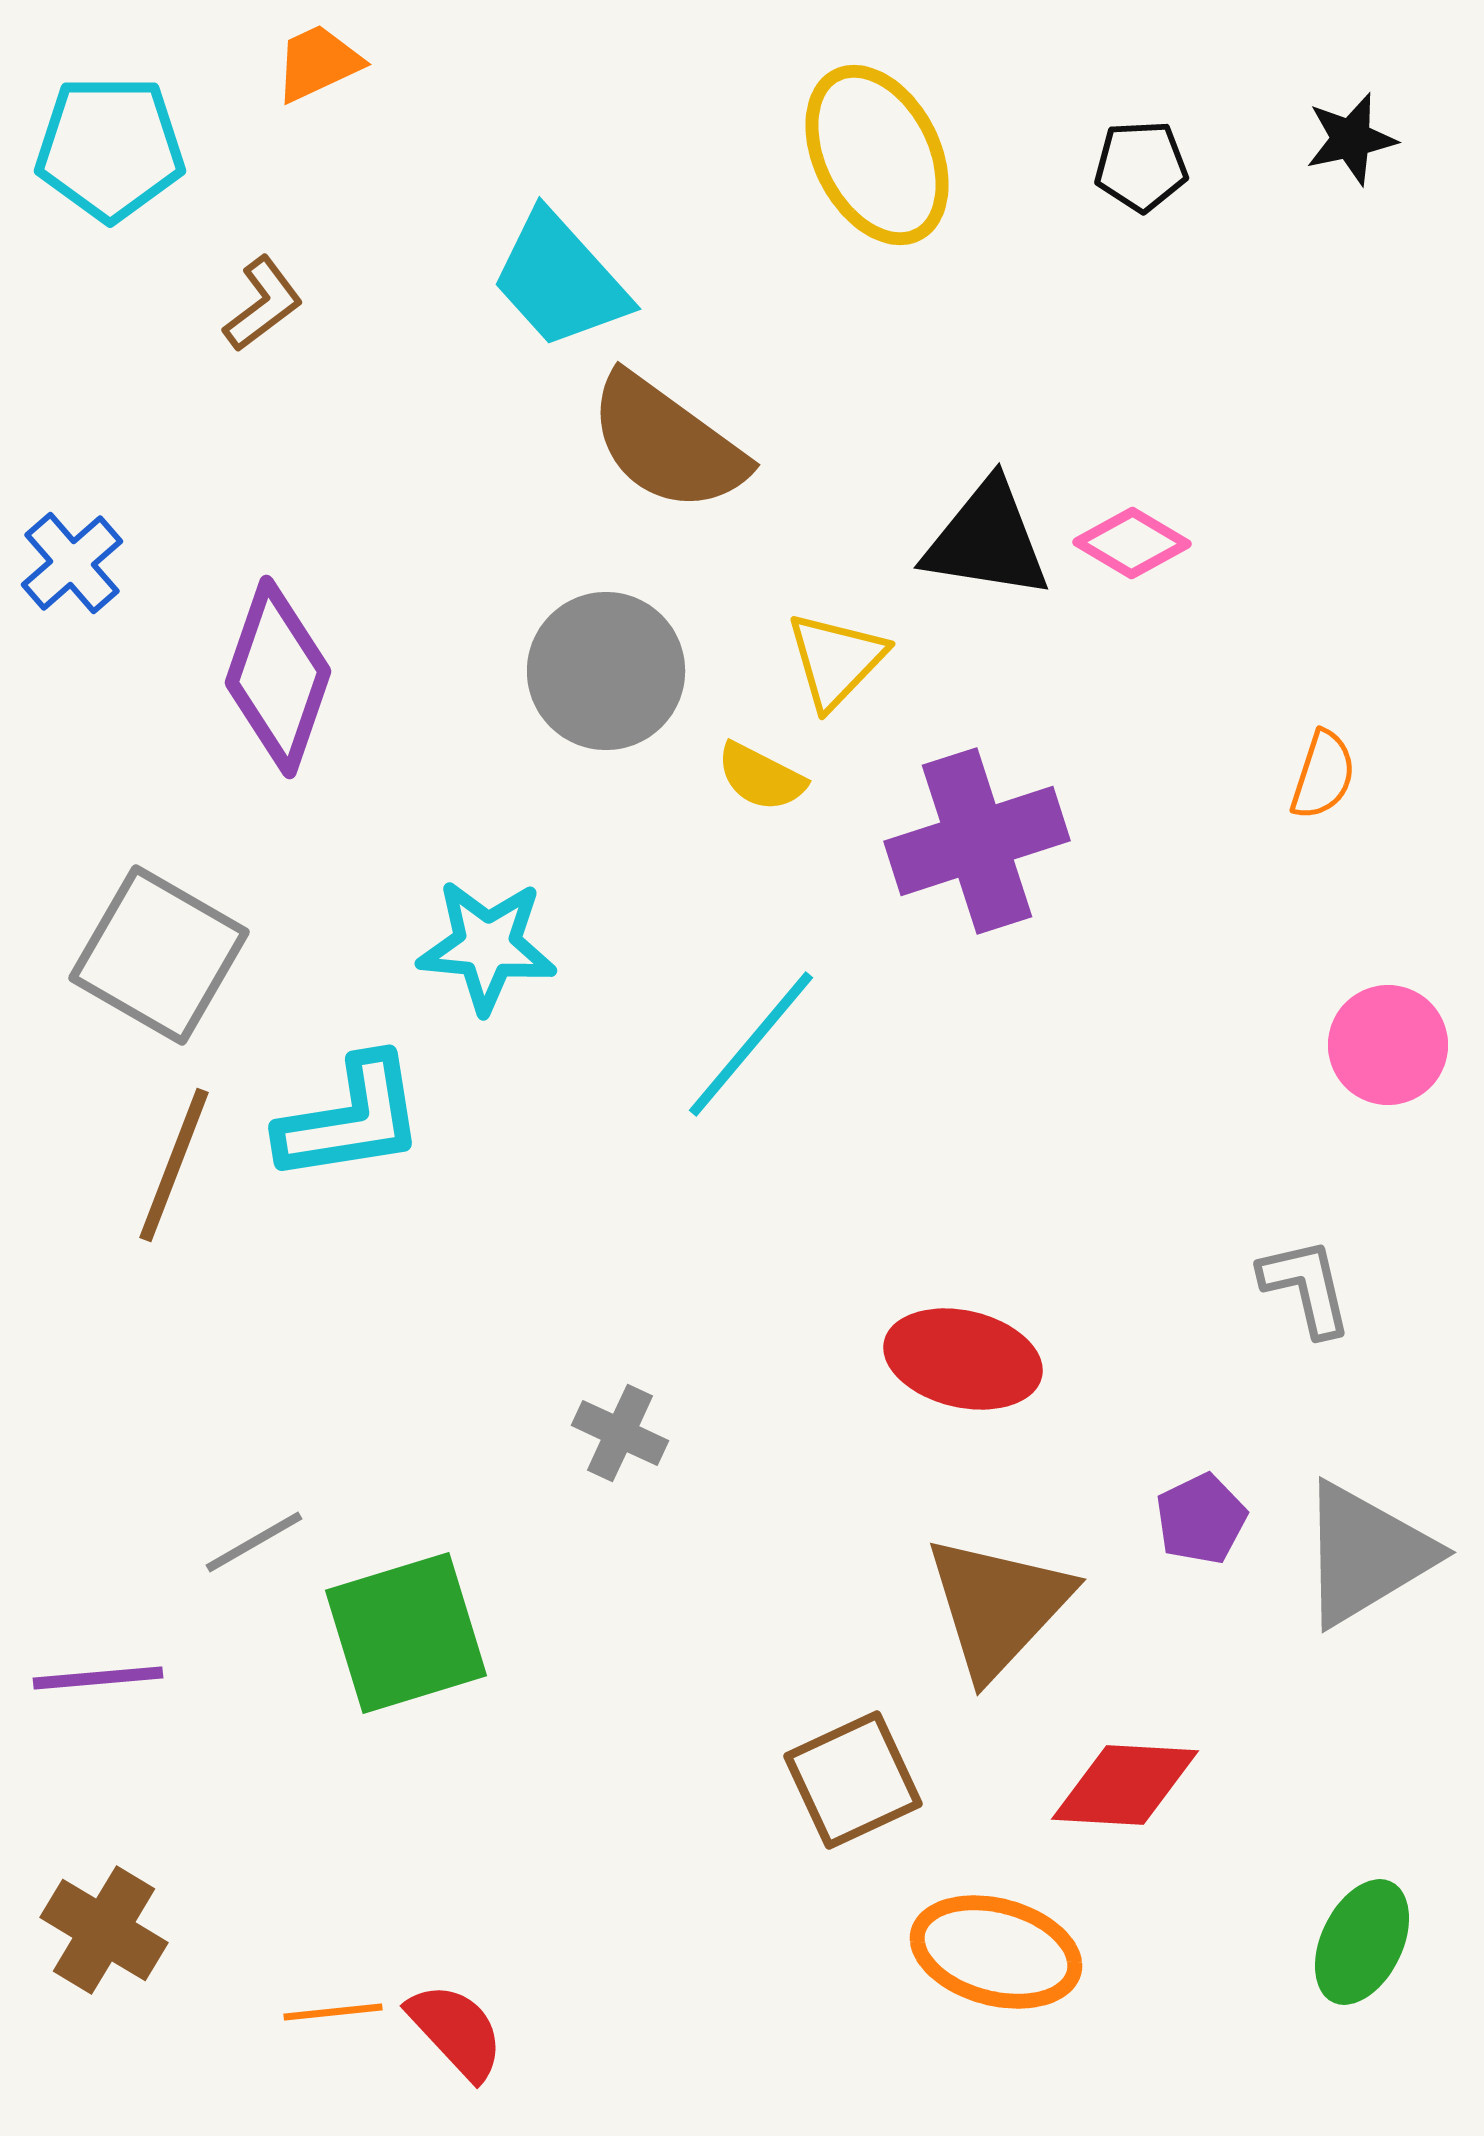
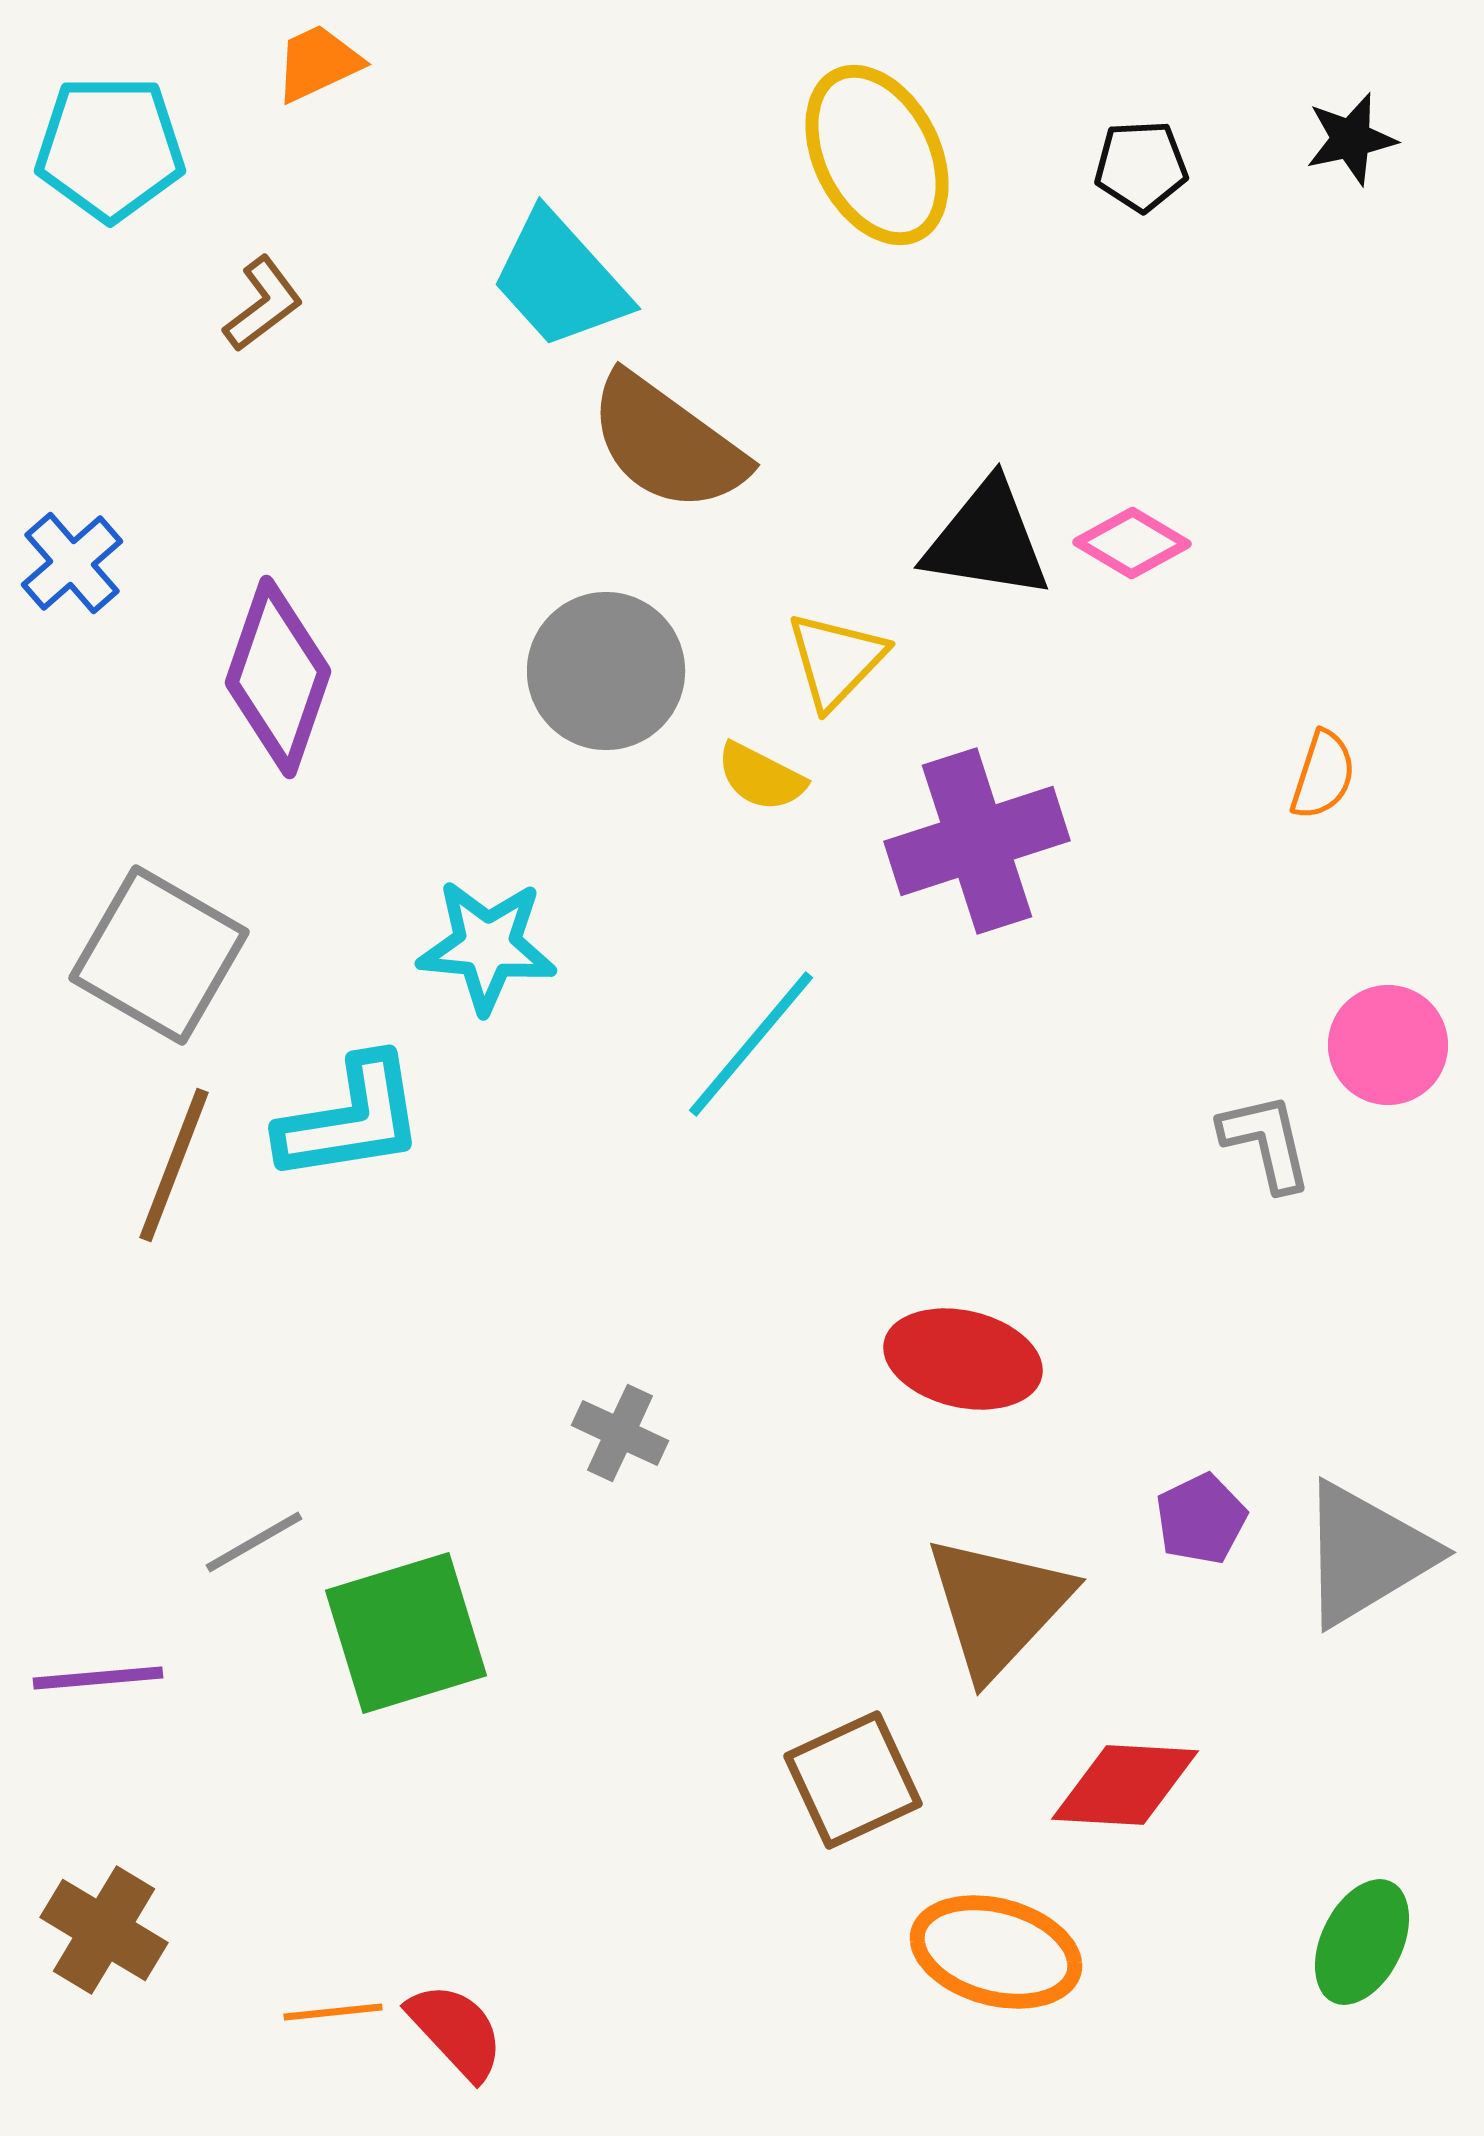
gray L-shape: moved 40 px left, 145 px up
